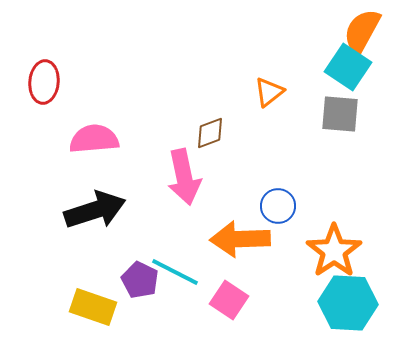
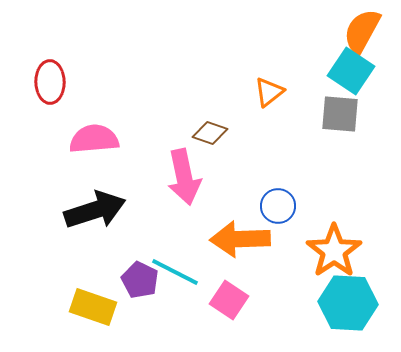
cyan square: moved 3 px right, 4 px down
red ellipse: moved 6 px right; rotated 6 degrees counterclockwise
brown diamond: rotated 40 degrees clockwise
